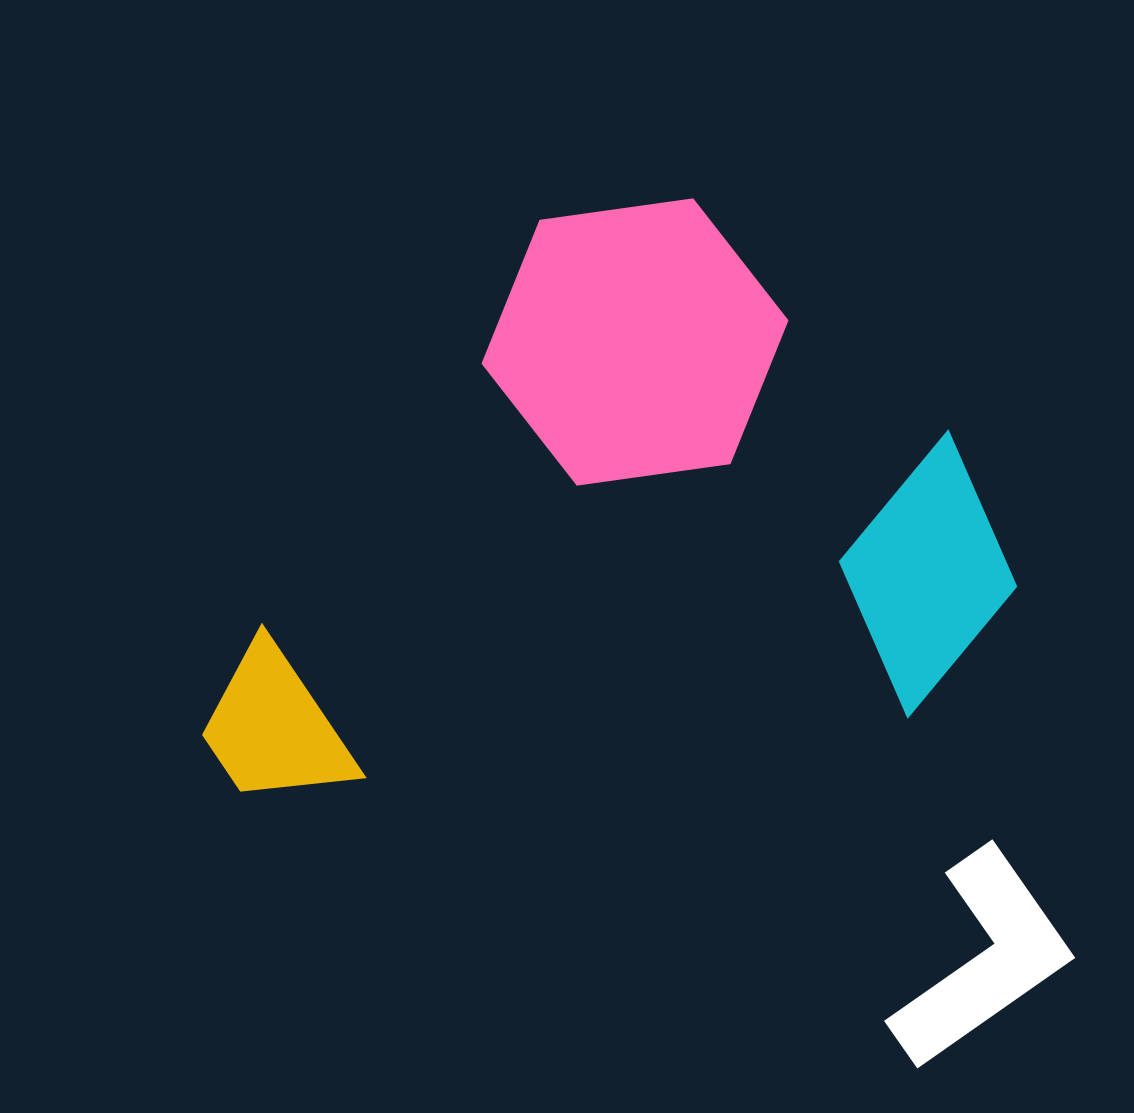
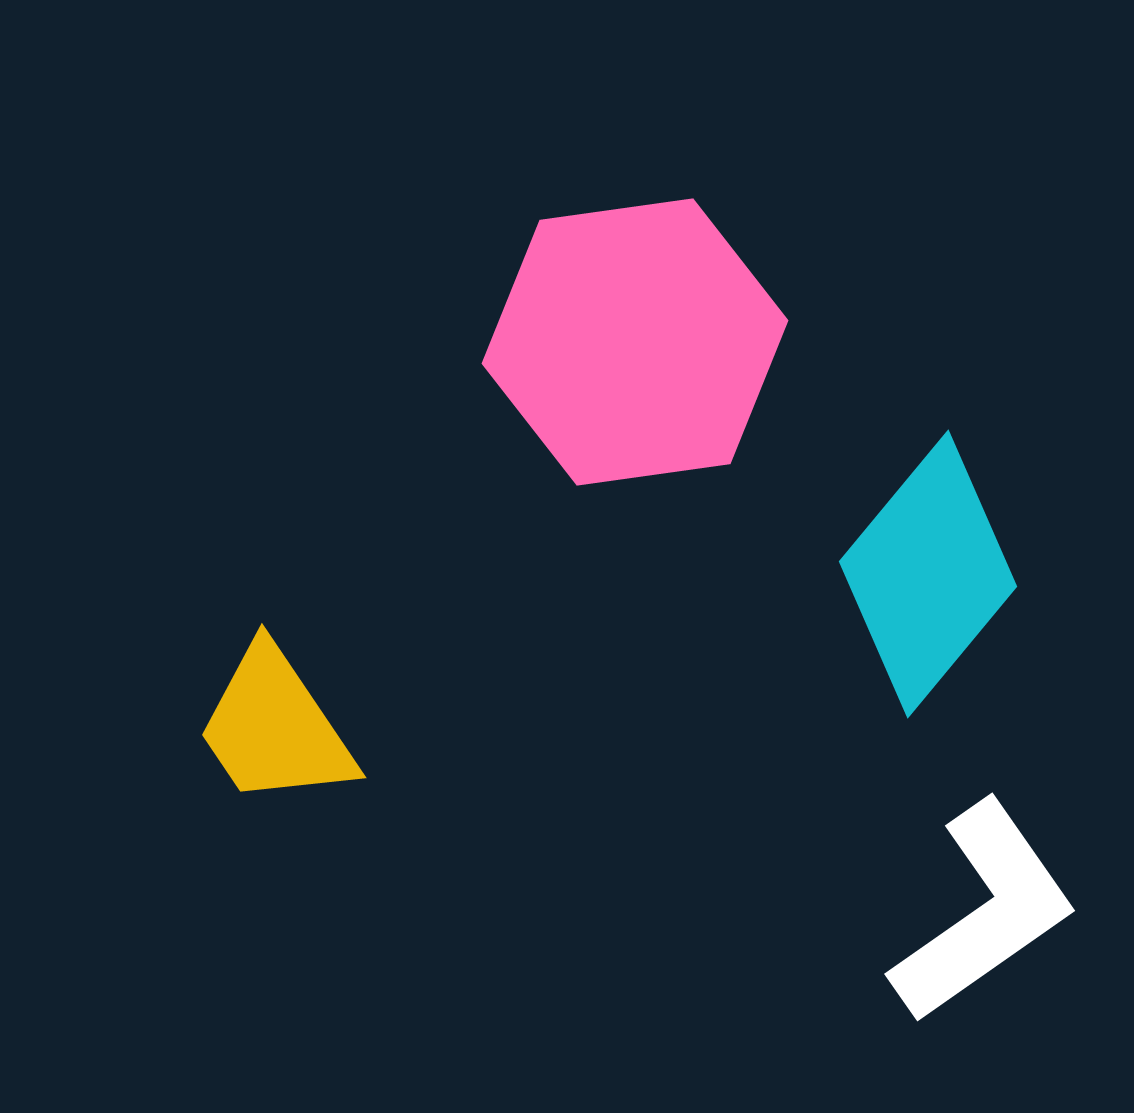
white L-shape: moved 47 px up
